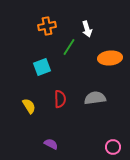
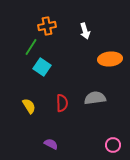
white arrow: moved 2 px left, 2 px down
green line: moved 38 px left
orange ellipse: moved 1 px down
cyan square: rotated 36 degrees counterclockwise
red semicircle: moved 2 px right, 4 px down
pink circle: moved 2 px up
